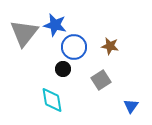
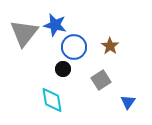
brown star: rotated 24 degrees clockwise
blue triangle: moved 3 px left, 4 px up
